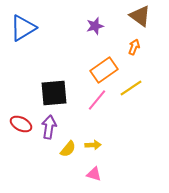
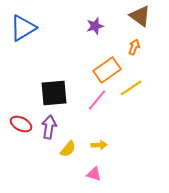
orange rectangle: moved 3 px right
yellow arrow: moved 6 px right
